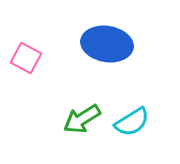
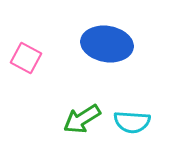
cyan semicircle: rotated 36 degrees clockwise
